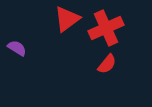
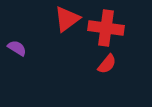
red cross: rotated 32 degrees clockwise
